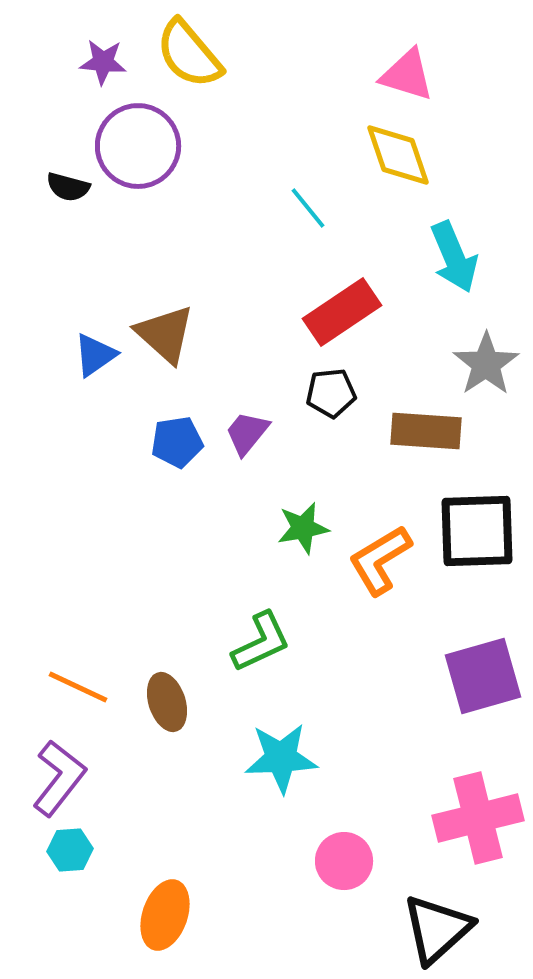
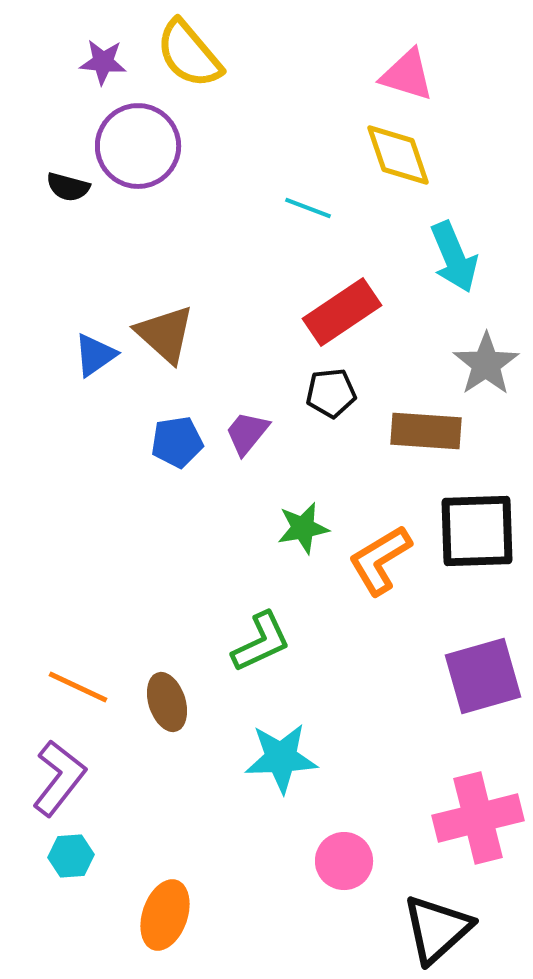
cyan line: rotated 30 degrees counterclockwise
cyan hexagon: moved 1 px right, 6 px down
